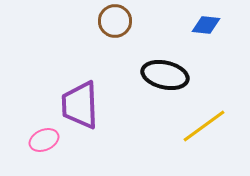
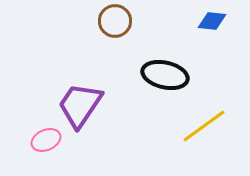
blue diamond: moved 6 px right, 4 px up
purple trapezoid: rotated 36 degrees clockwise
pink ellipse: moved 2 px right
